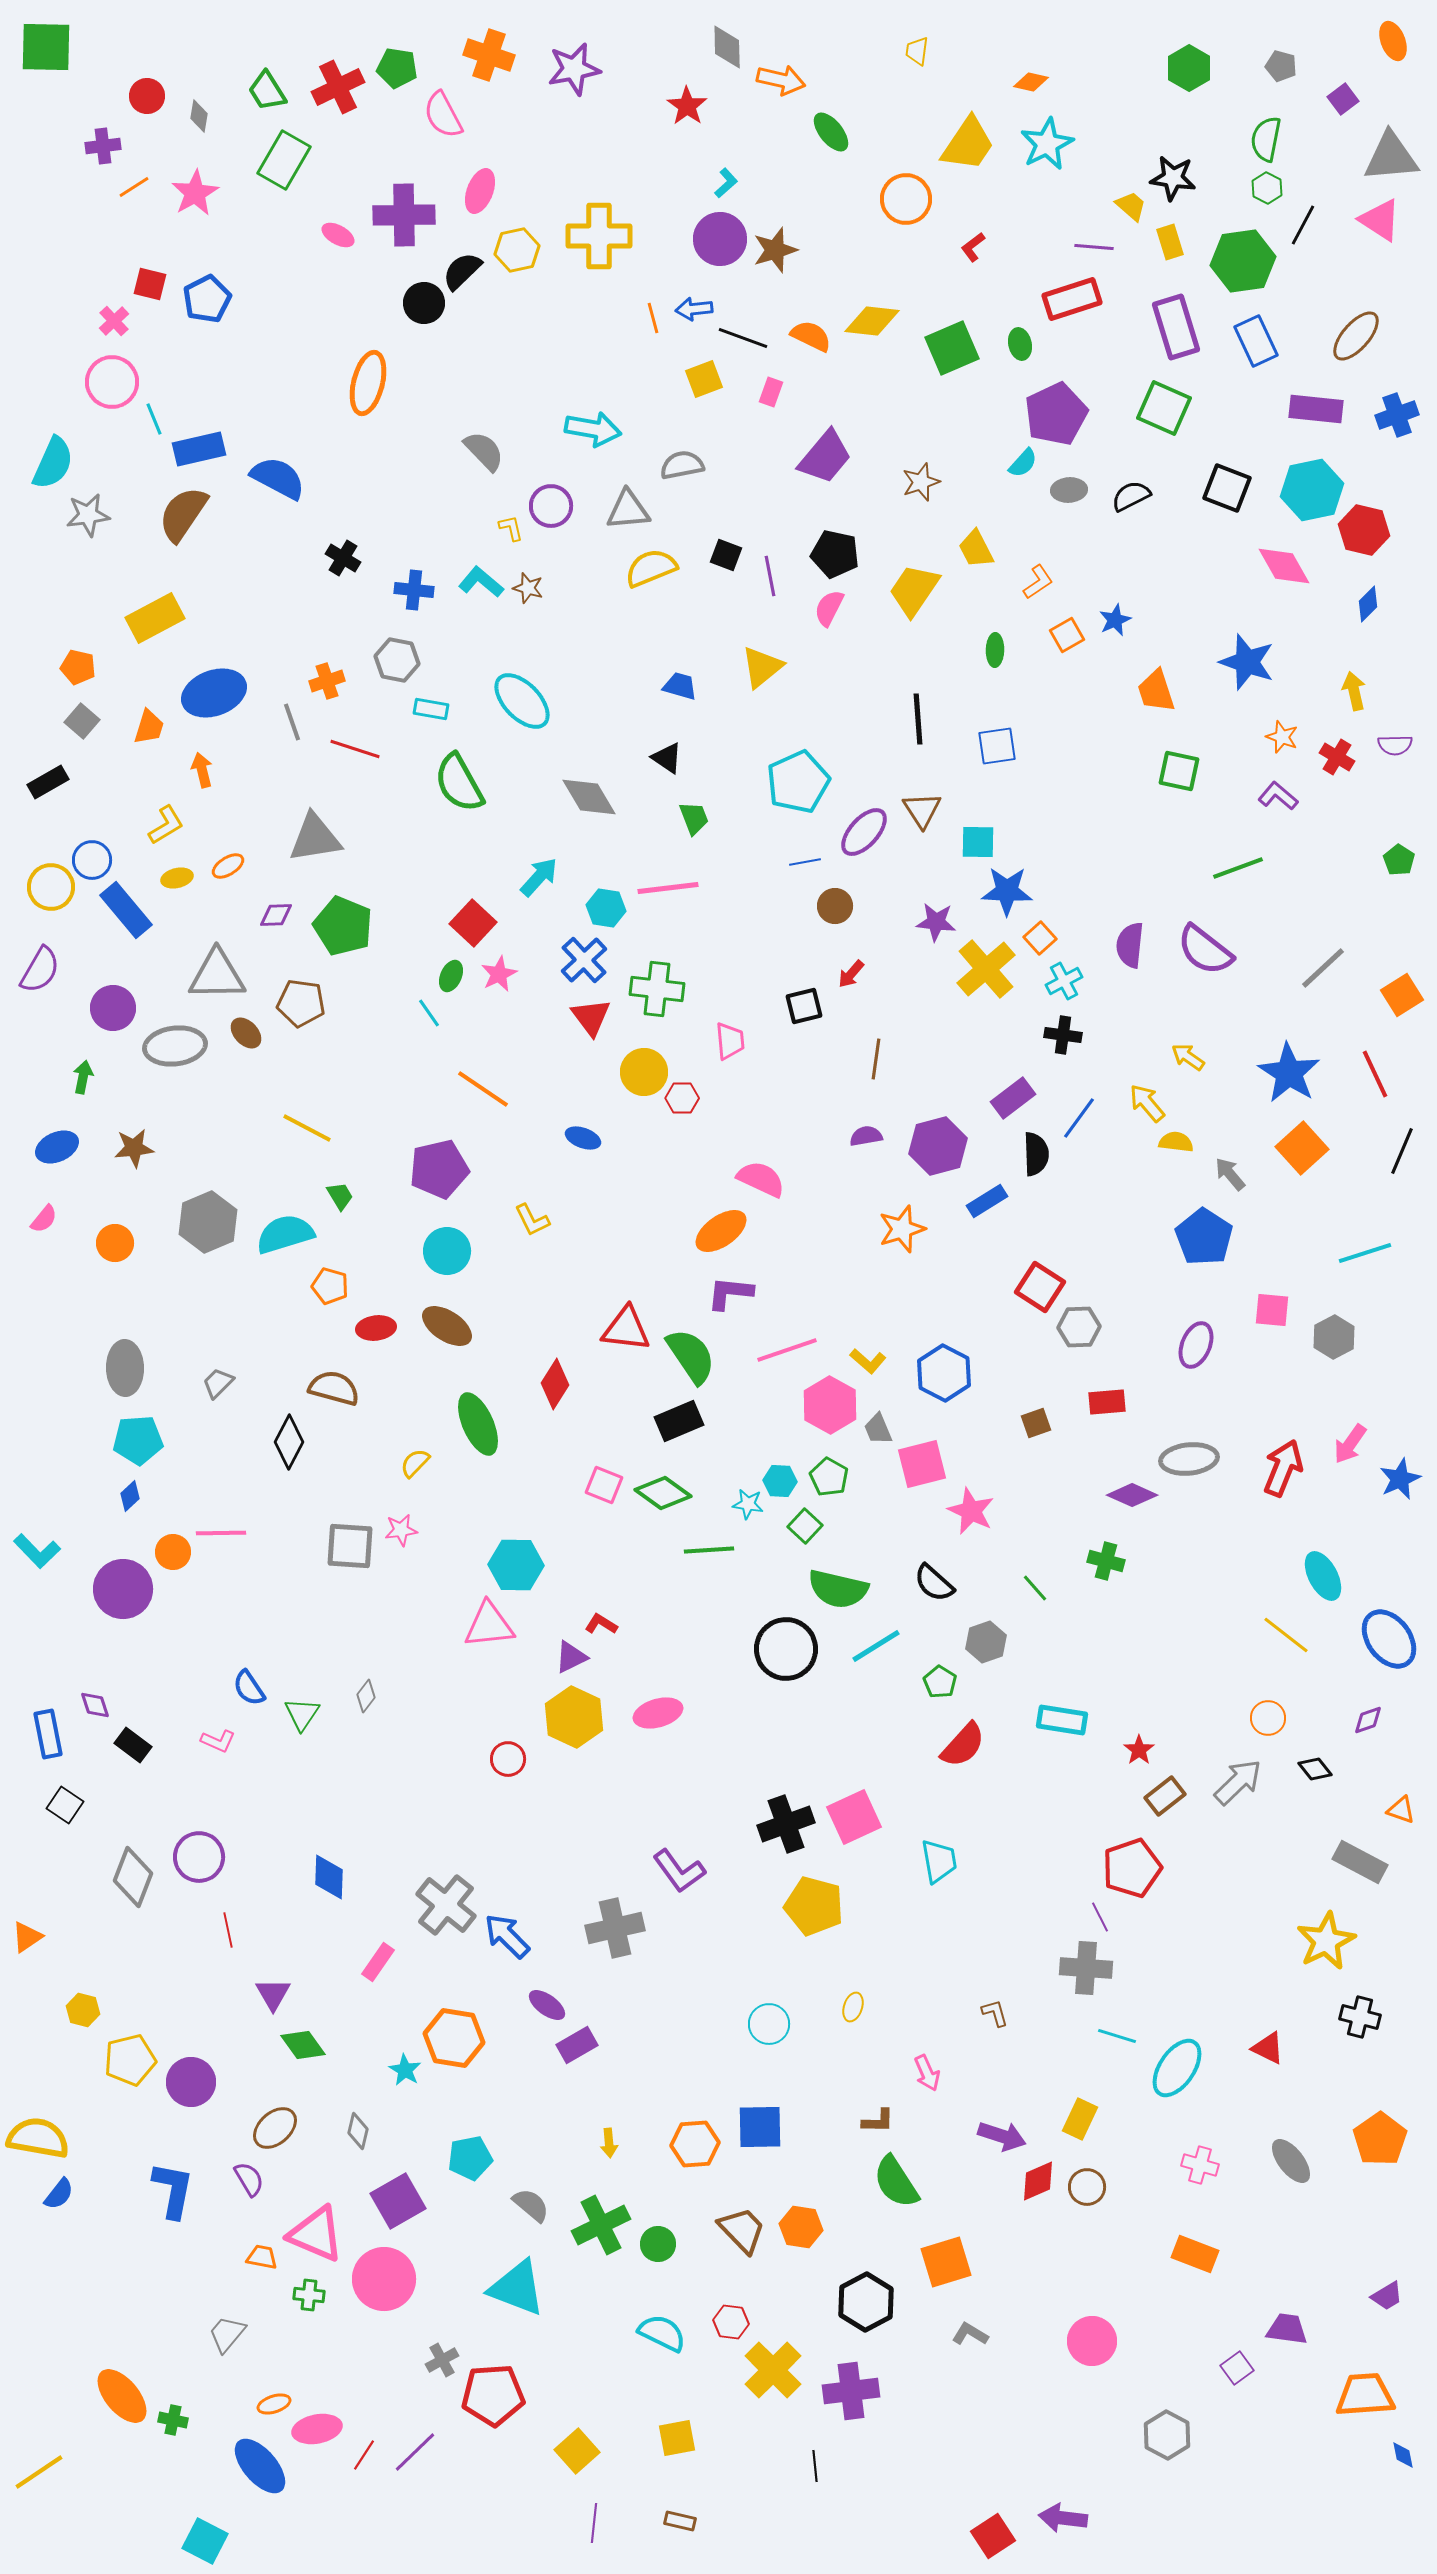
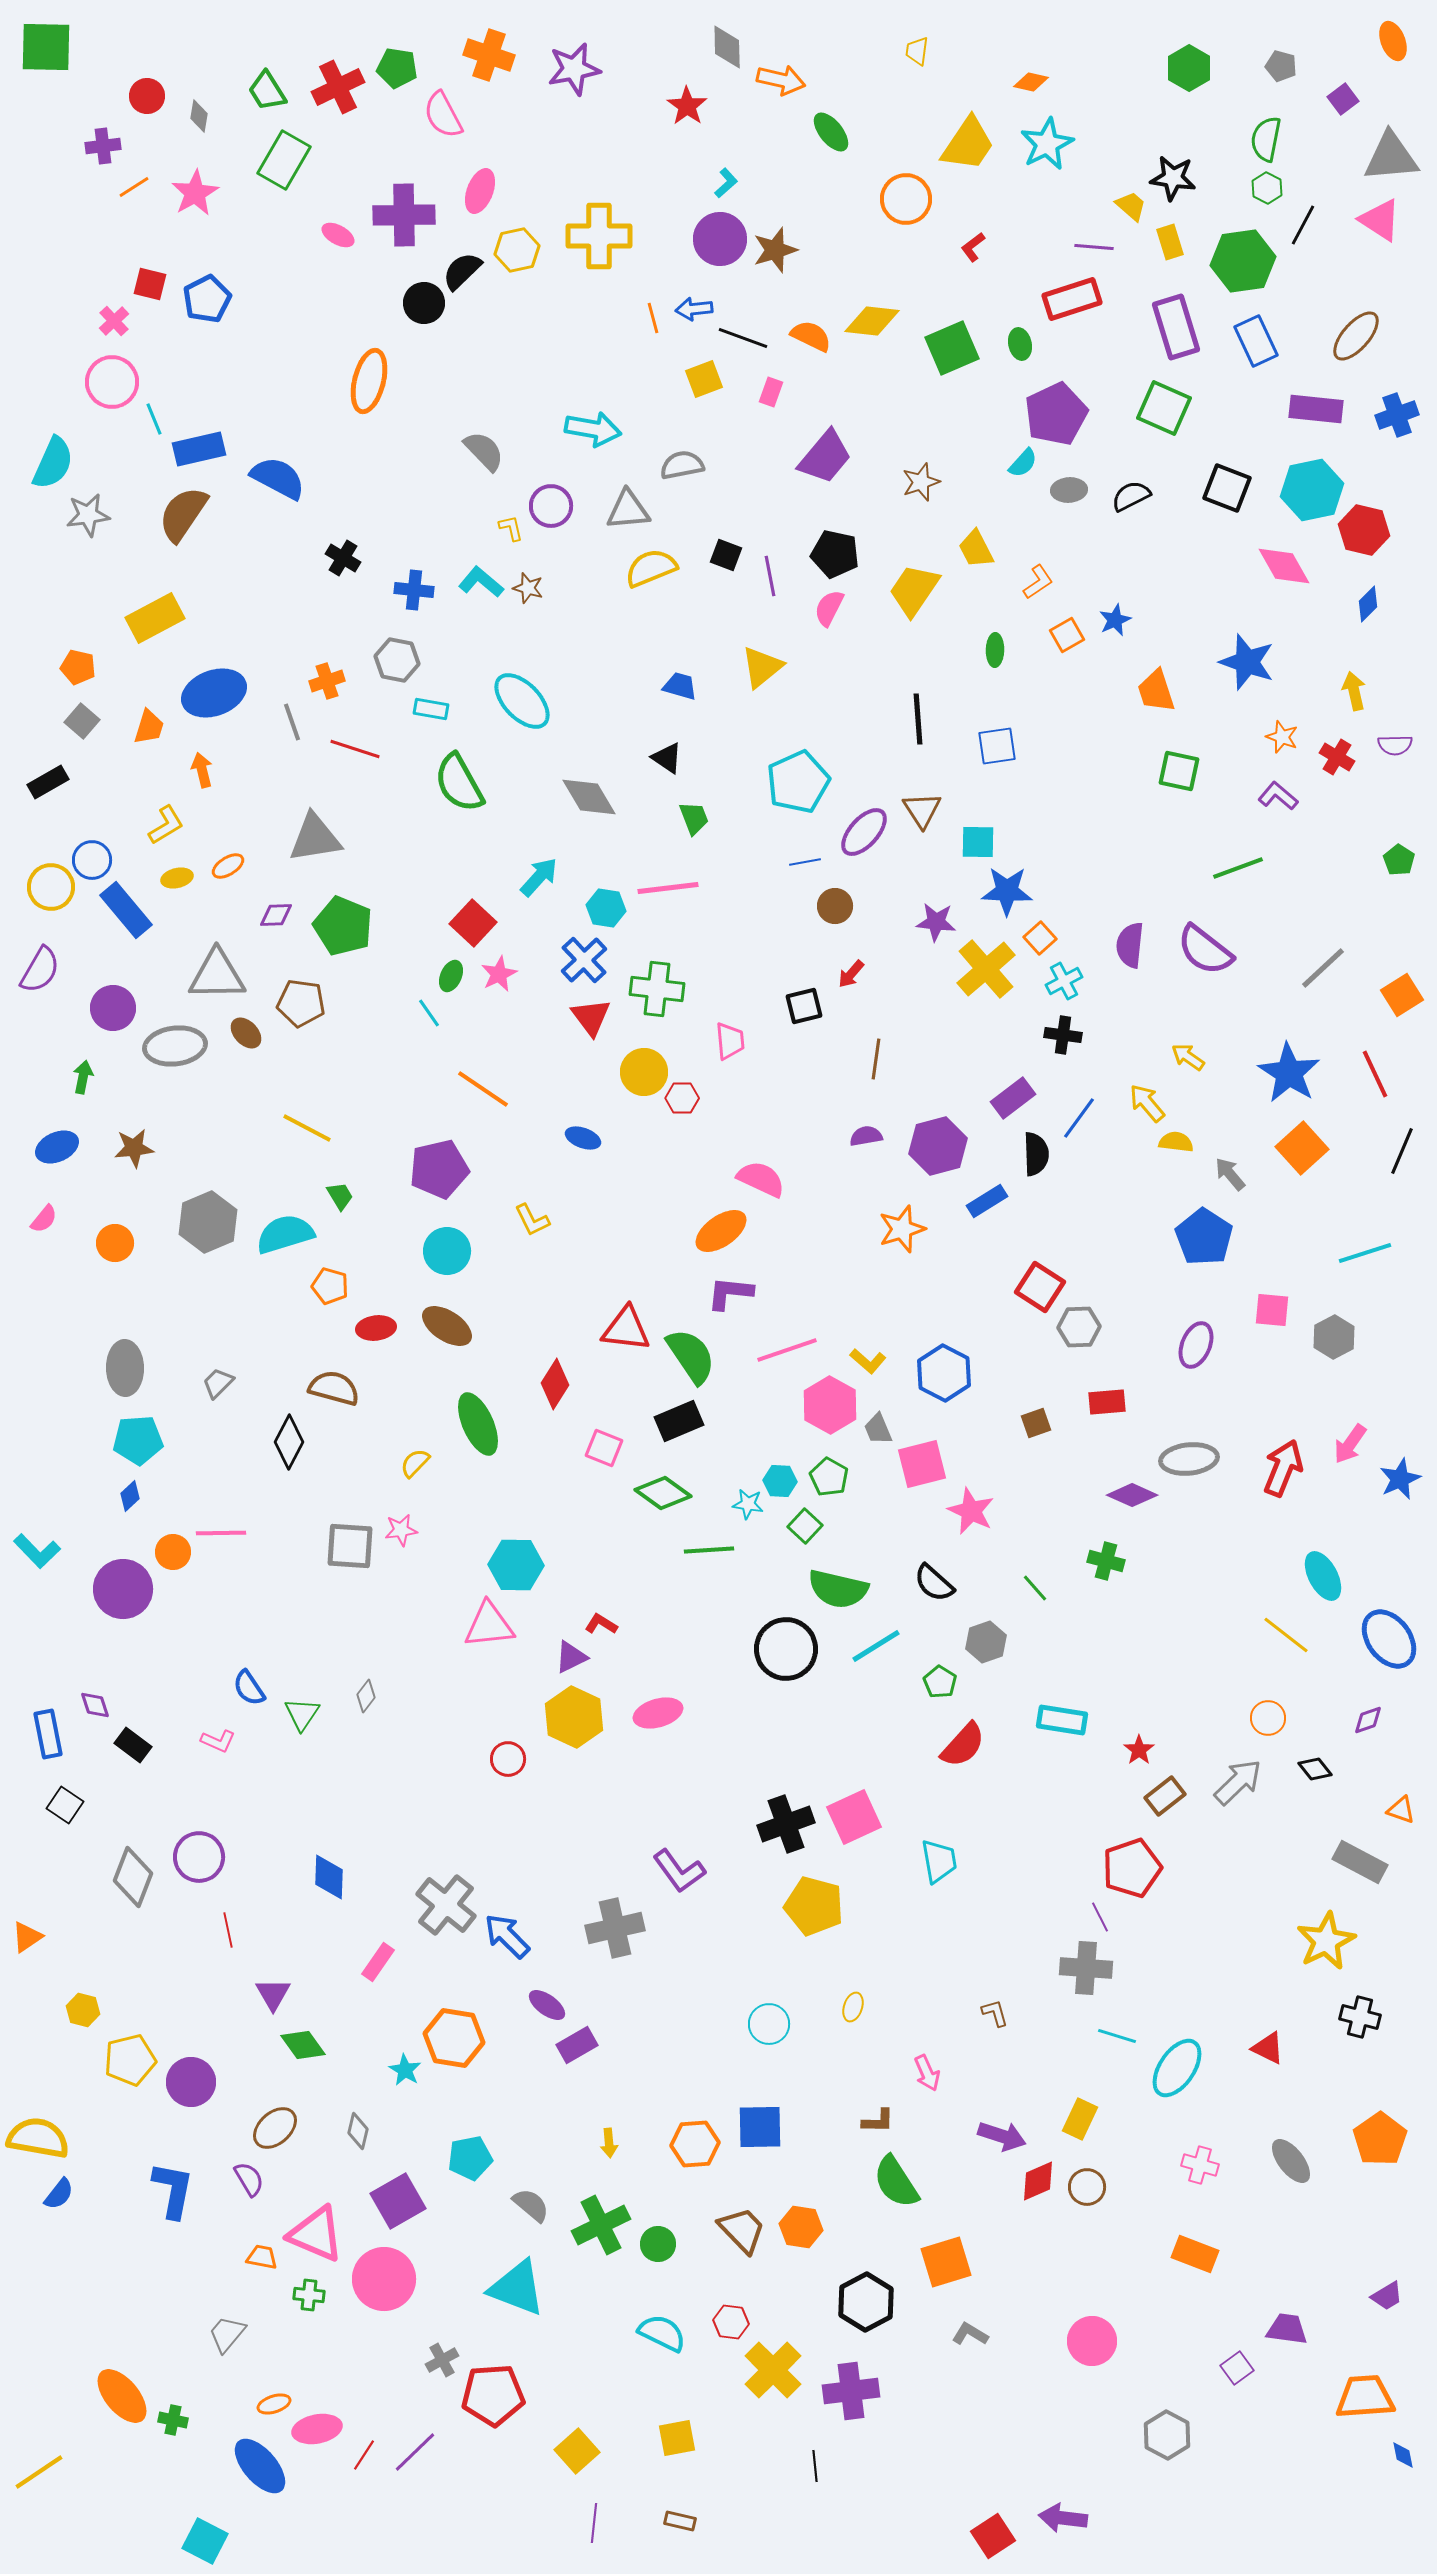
orange ellipse at (368, 383): moved 1 px right, 2 px up
pink square at (604, 1485): moved 37 px up
orange trapezoid at (1365, 2395): moved 2 px down
